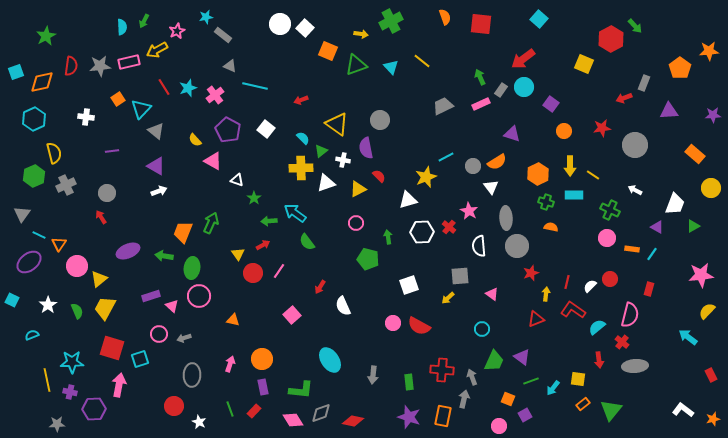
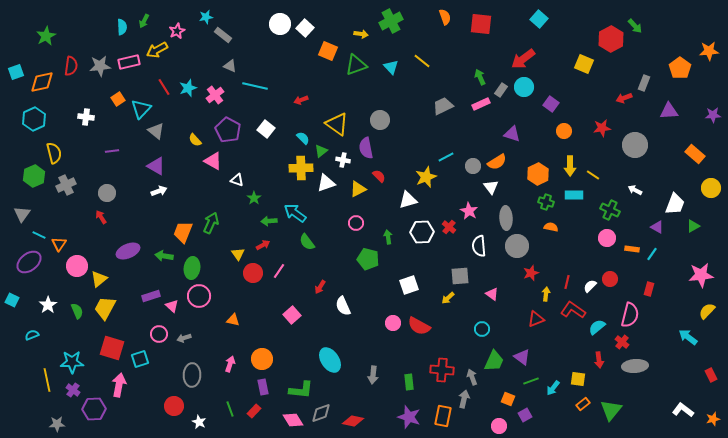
purple cross at (70, 392): moved 3 px right, 2 px up; rotated 24 degrees clockwise
